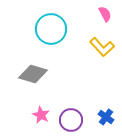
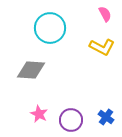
cyan circle: moved 1 px left, 1 px up
yellow L-shape: rotated 20 degrees counterclockwise
gray diamond: moved 2 px left, 4 px up; rotated 12 degrees counterclockwise
pink star: moved 2 px left, 1 px up
